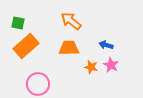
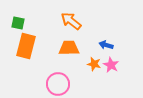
orange rectangle: rotated 35 degrees counterclockwise
orange star: moved 3 px right, 3 px up
pink circle: moved 20 px right
